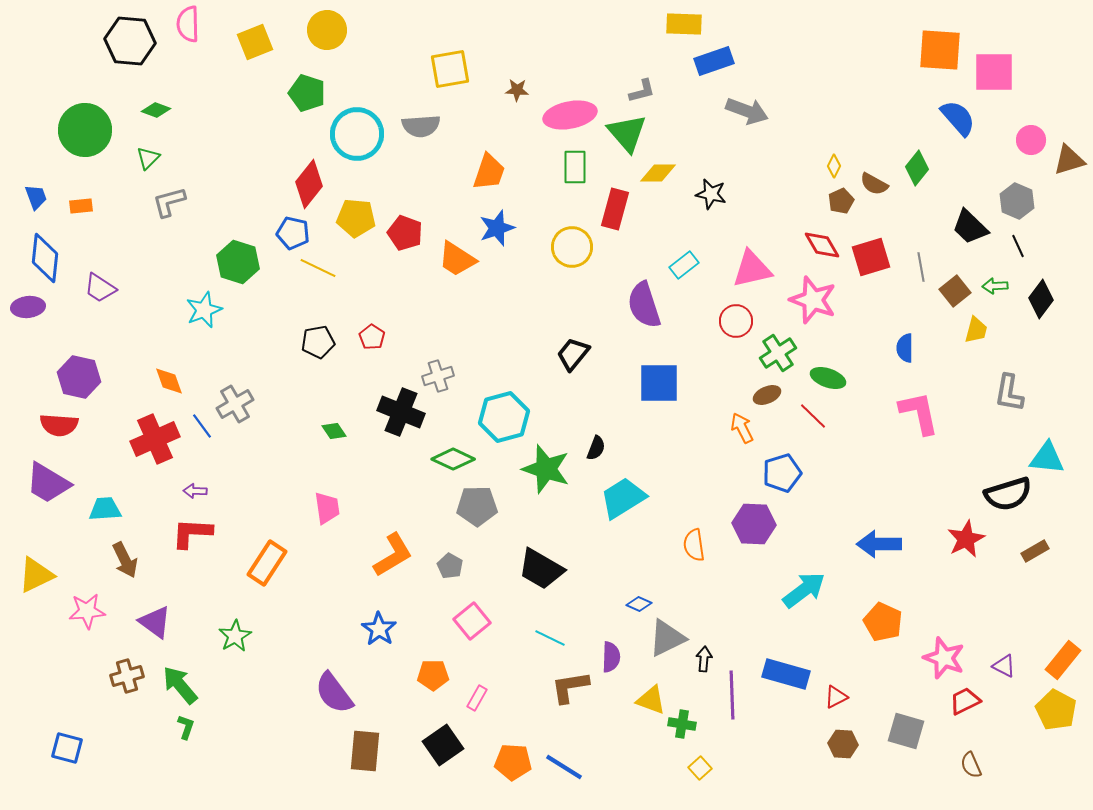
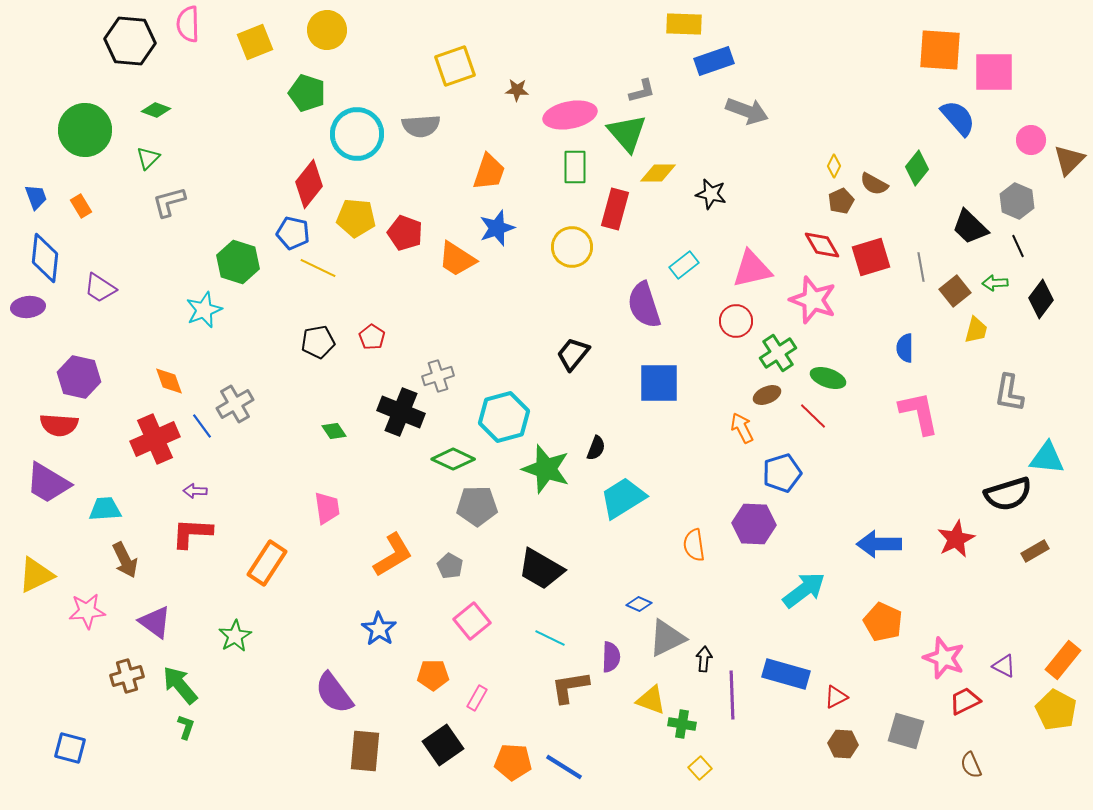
yellow square at (450, 69): moved 5 px right, 3 px up; rotated 9 degrees counterclockwise
brown triangle at (1069, 160): rotated 28 degrees counterclockwise
orange rectangle at (81, 206): rotated 65 degrees clockwise
green arrow at (995, 286): moved 3 px up
red star at (966, 539): moved 10 px left
blue square at (67, 748): moved 3 px right
